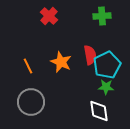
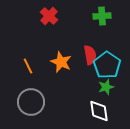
cyan pentagon: rotated 12 degrees counterclockwise
green star: rotated 21 degrees counterclockwise
